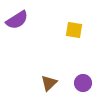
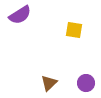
purple semicircle: moved 3 px right, 5 px up
purple circle: moved 3 px right
